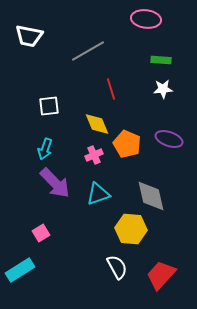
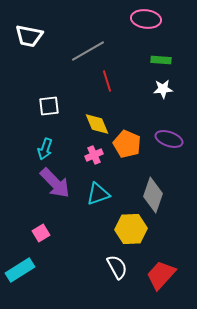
red line: moved 4 px left, 8 px up
gray diamond: moved 2 px right, 1 px up; rotated 32 degrees clockwise
yellow hexagon: rotated 8 degrees counterclockwise
